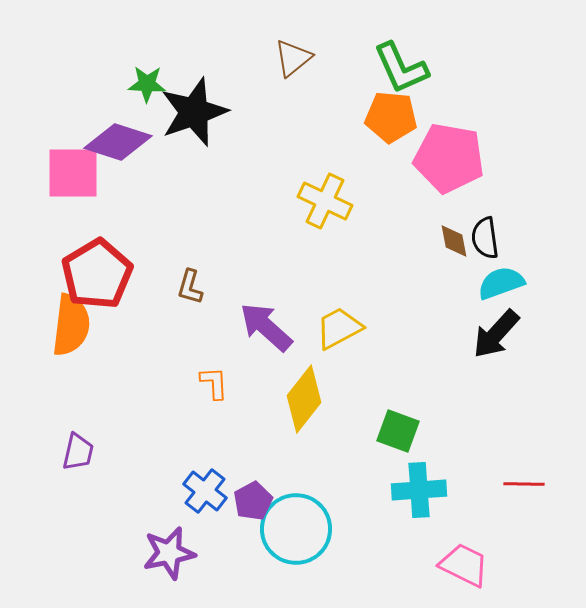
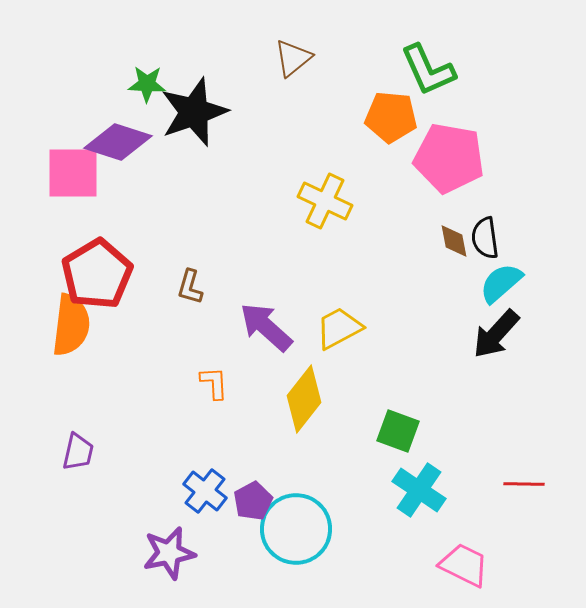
green L-shape: moved 27 px right, 2 px down
cyan semicircle: rotated 21 degrees counterclockwise
cyan cross: rotated 38 degrees clockwise
